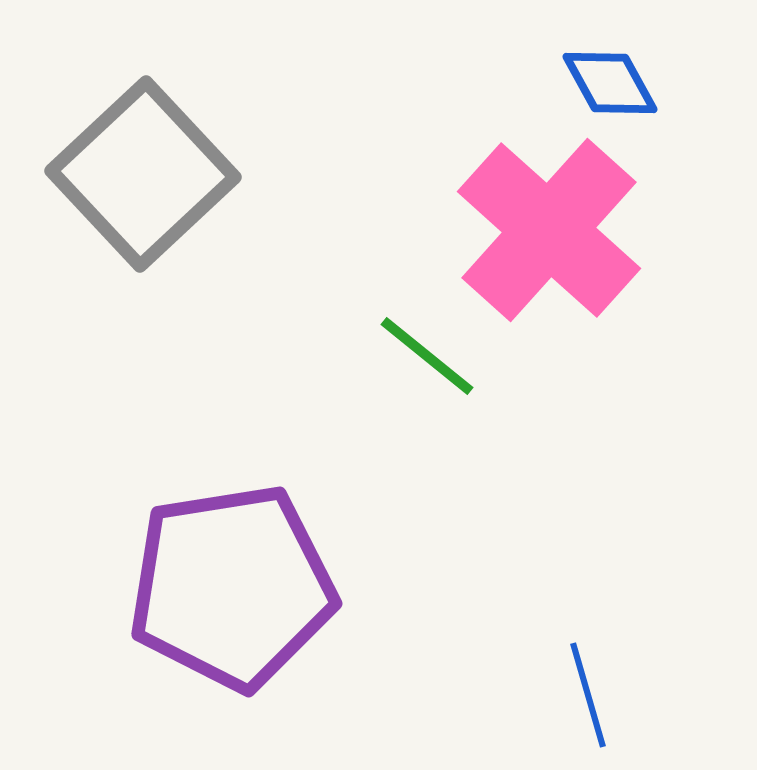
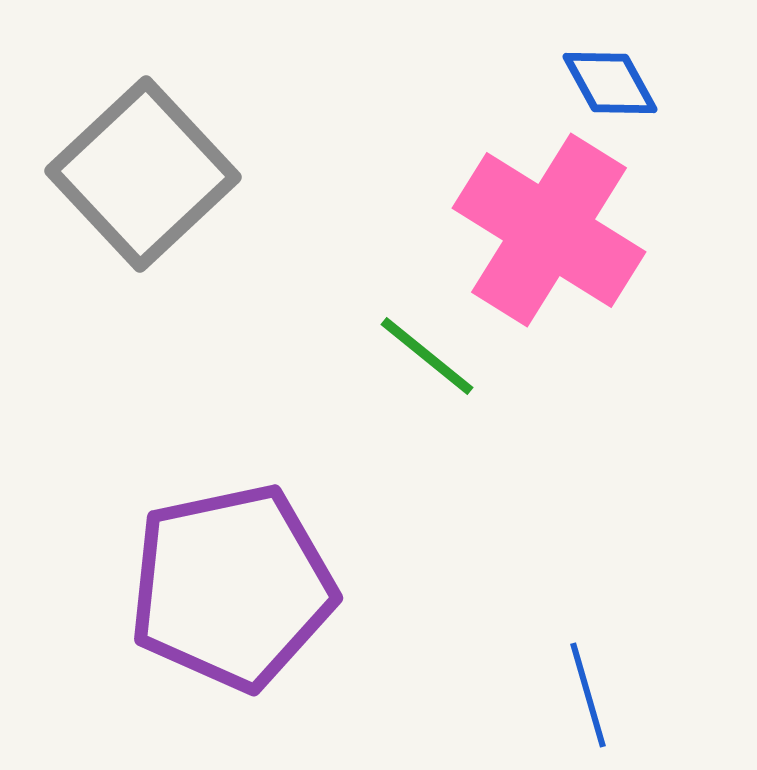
pink cross: rotated 10 degrees counterclockwise
purple pentagon: rotated 3 degrees counterclockwise
